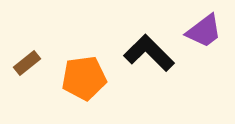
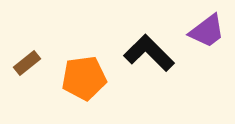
purple trapezoid: moved 3 px right
